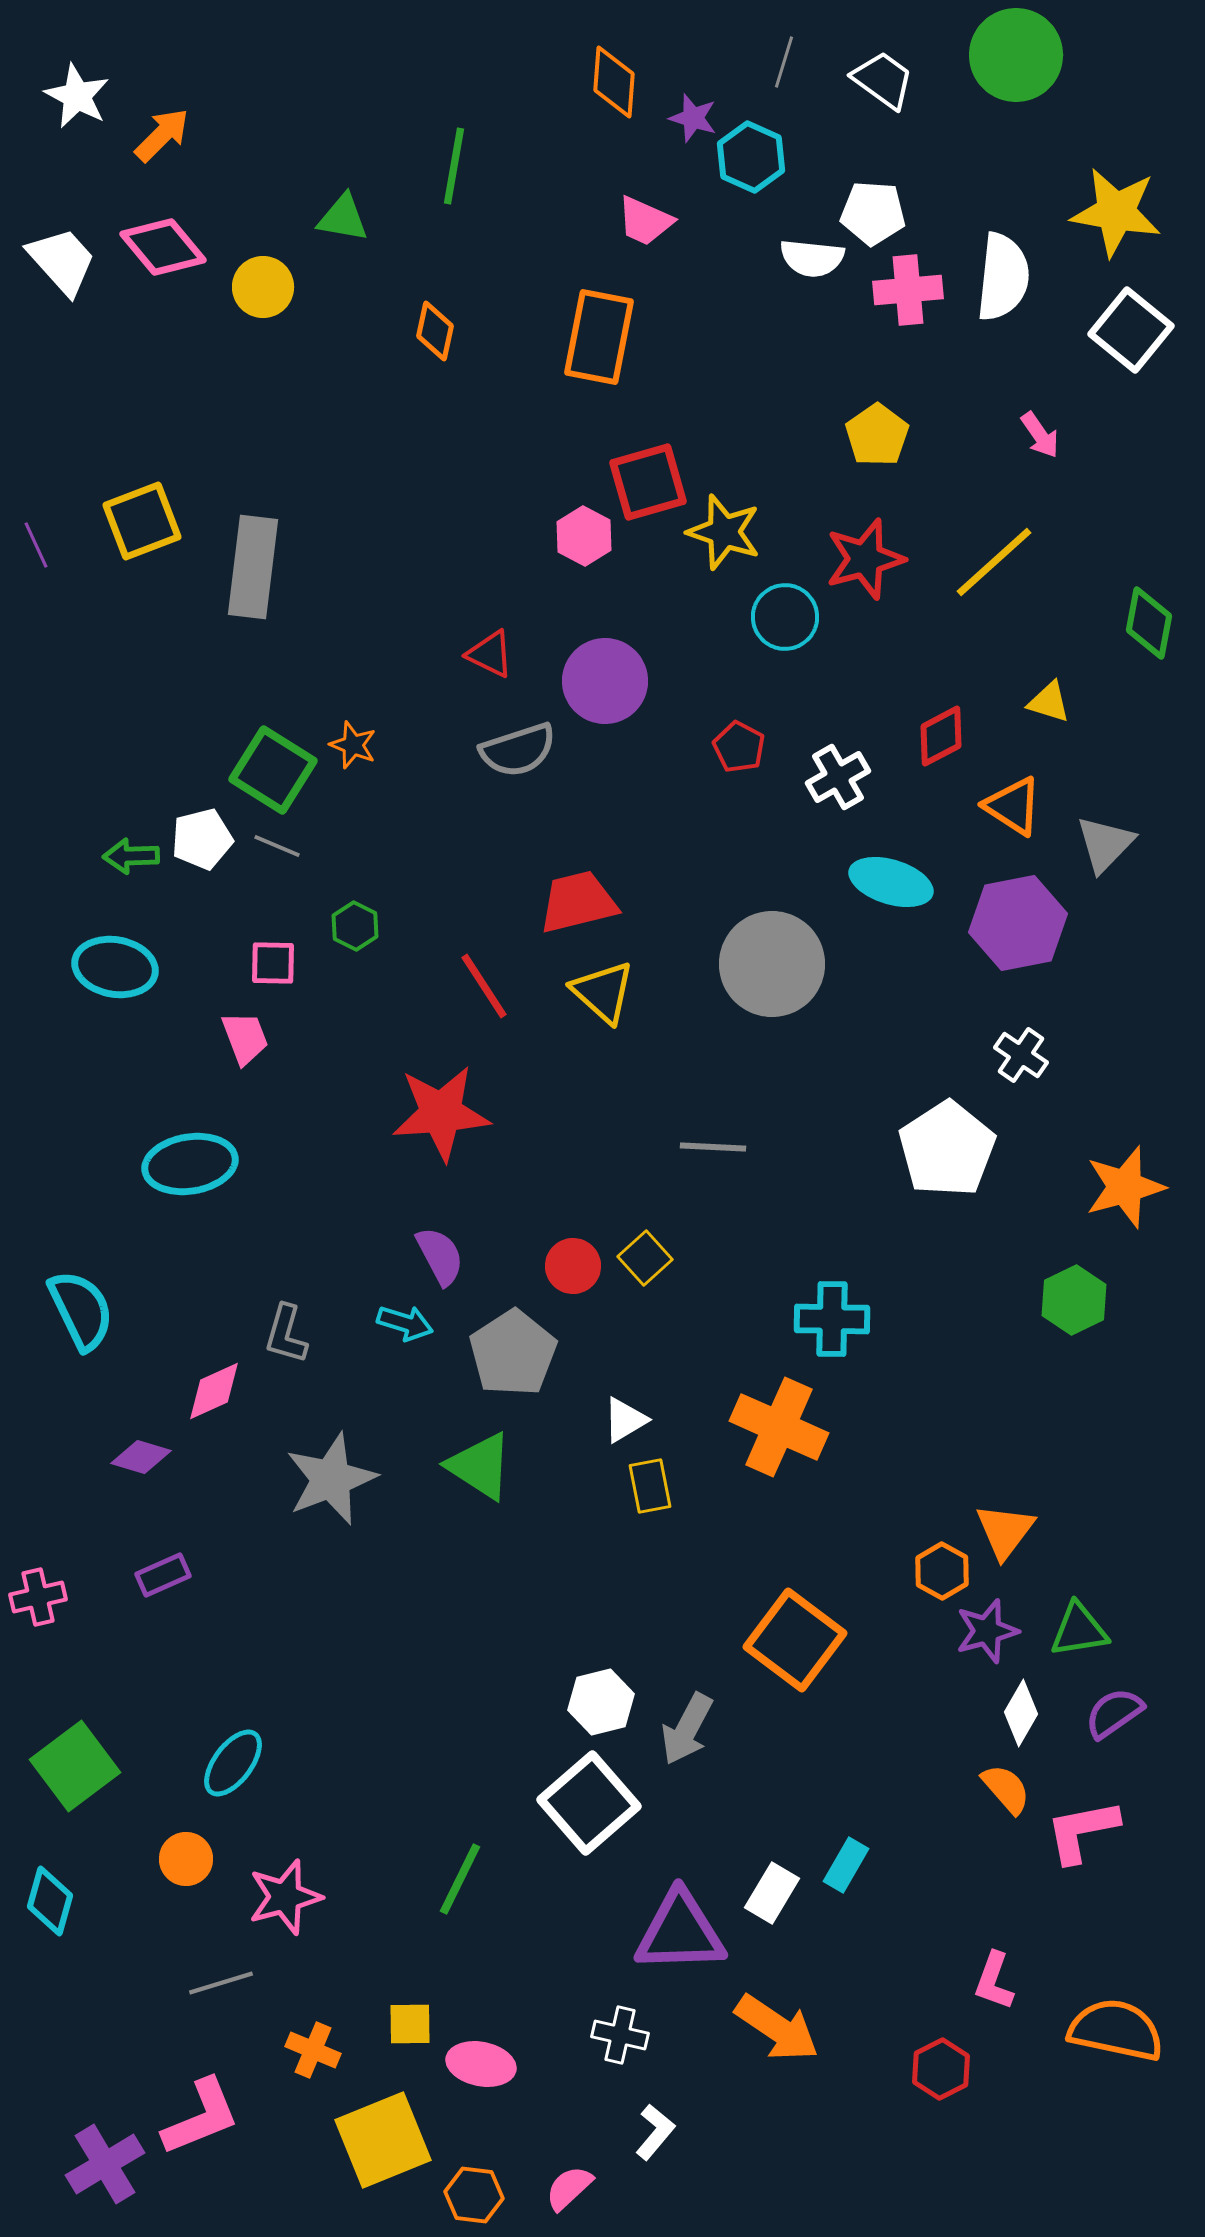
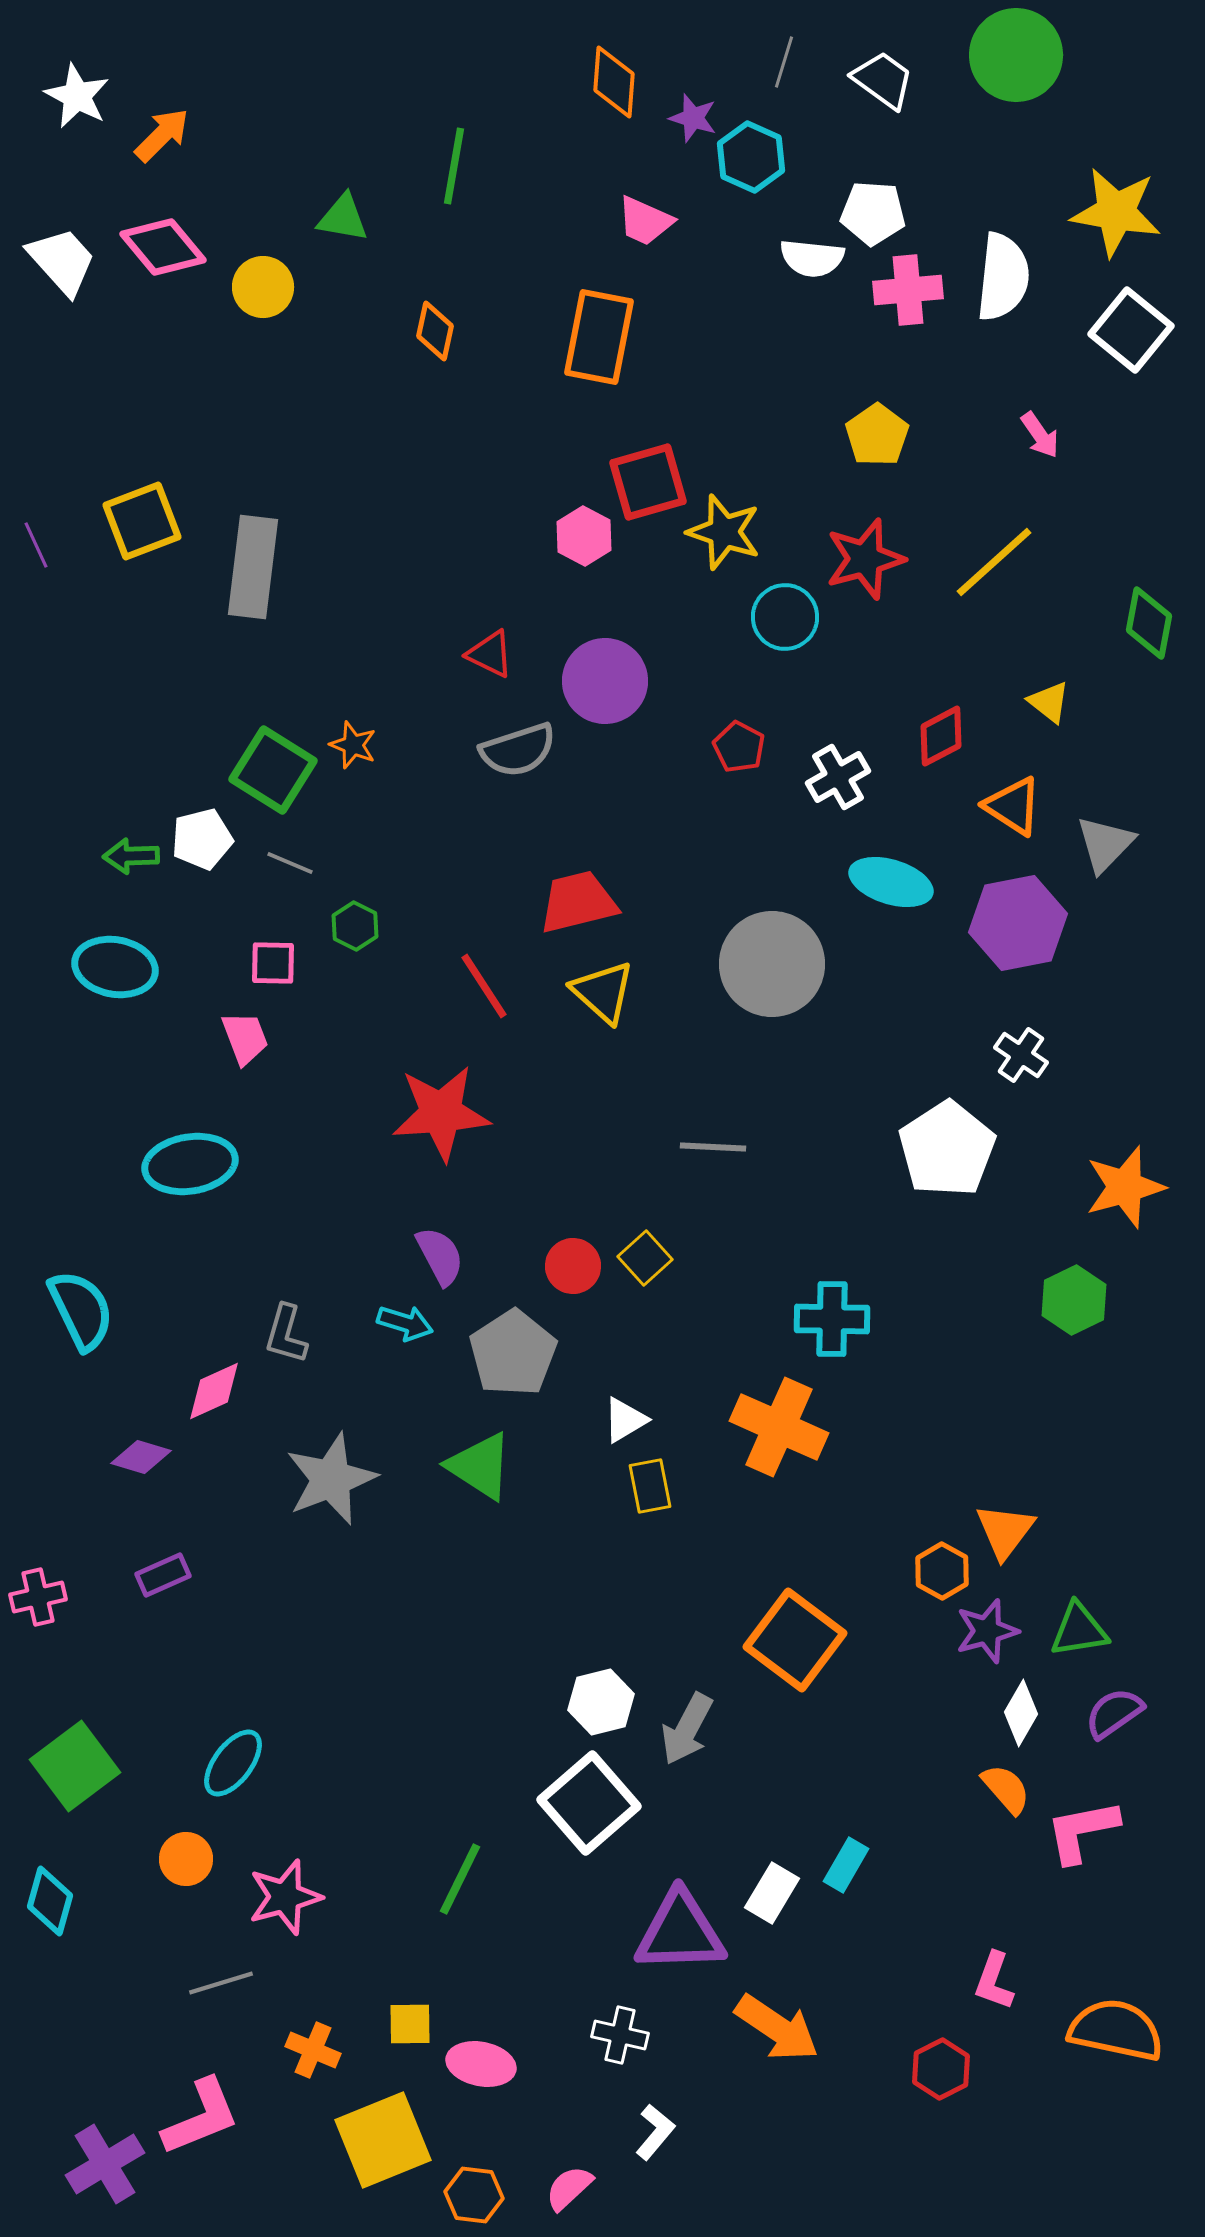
yellow triangle at (1049, 702): rotated 21 degrees clockwise
gray line at (277, 846): moved 13 px right, 17 px down
